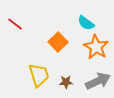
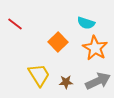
cyan semicircle: rotated 18 degrees counterclockwise
orange star: moved 1 px left, 1 px down
yellow trapezoid: rotated 15 degrees counterclockwise
